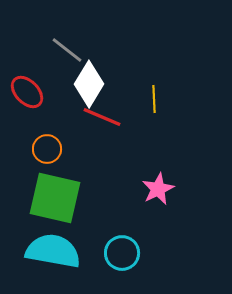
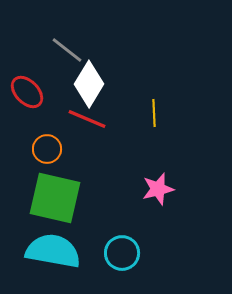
yellow line: moved 14 px down
red line: moved 15 px left, 2 px down
pink star: rotated 12 degrees clockwise
